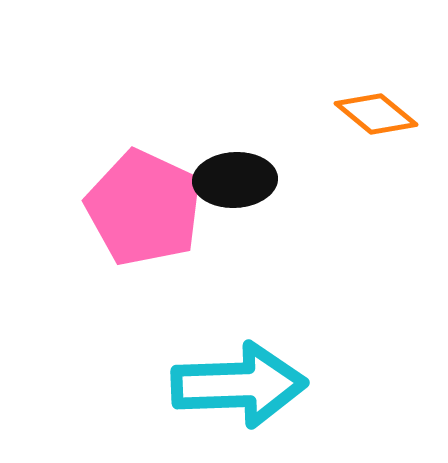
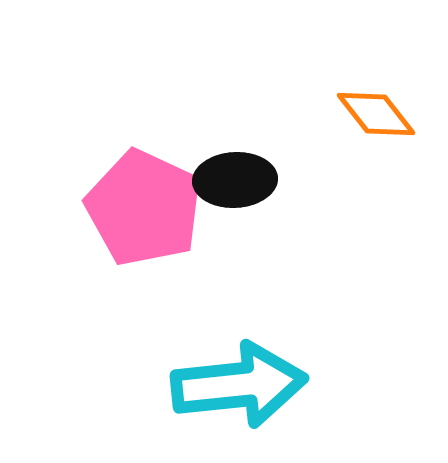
orange diamond: rotated 12 degrees clockwise
cyan arrow: rotated 4 degrees counterclockwise
